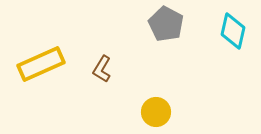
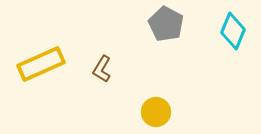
cyan diamond: rotated 9 degrees clockwise
